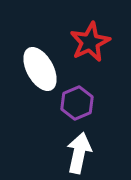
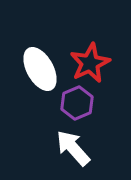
red star: moved 21 px down
white arrow: moved 6 px left, 5 px up; rotated 54 degrees counterclockwise
